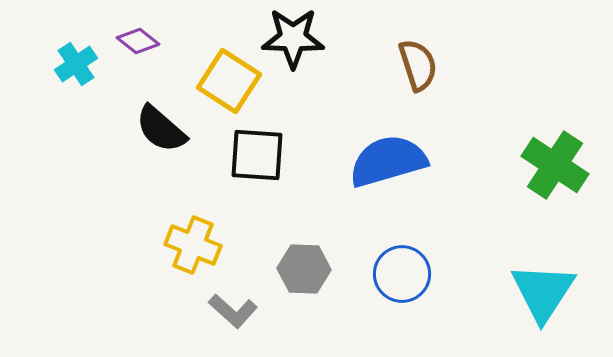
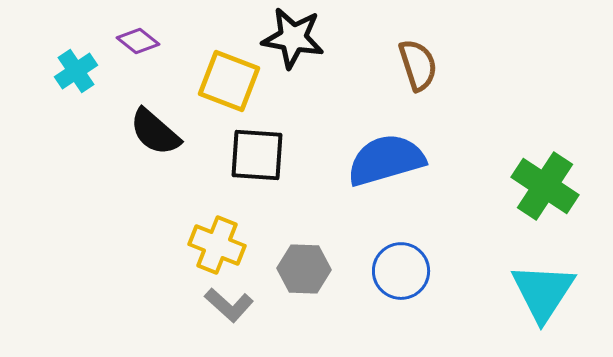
black star: rotated 8 degrees clockwise
cyan cross: moved 7 px down
yellow square: rotated 12 degrees counterclockwise
black semicircle: moved 6 px left, 3 px down
blue semicircle: moved 2 px left, 1 px up
green cross: moved 10 px left, 21 px down
yellow cross: moved 24 px right
blue circle: moved 1 px left, 3 px up
gray L-shape: moved 4 px left, 6 px up
